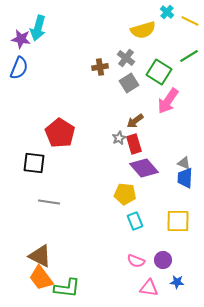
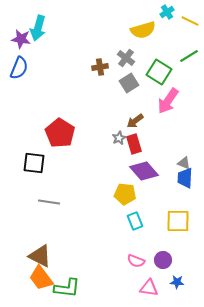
cyan cross: rotated 16 degrees clockwise
purple diamond: moved 3 px down
